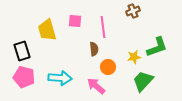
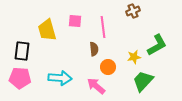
green L-shape: moved 2 px up; rotated 10 degrees counterclockwise
black rectangle: rotated 24 degrees clockwise
pink pentagon: moved 4 px left, 1 px down; rotated 10 degrees counterclockwise
